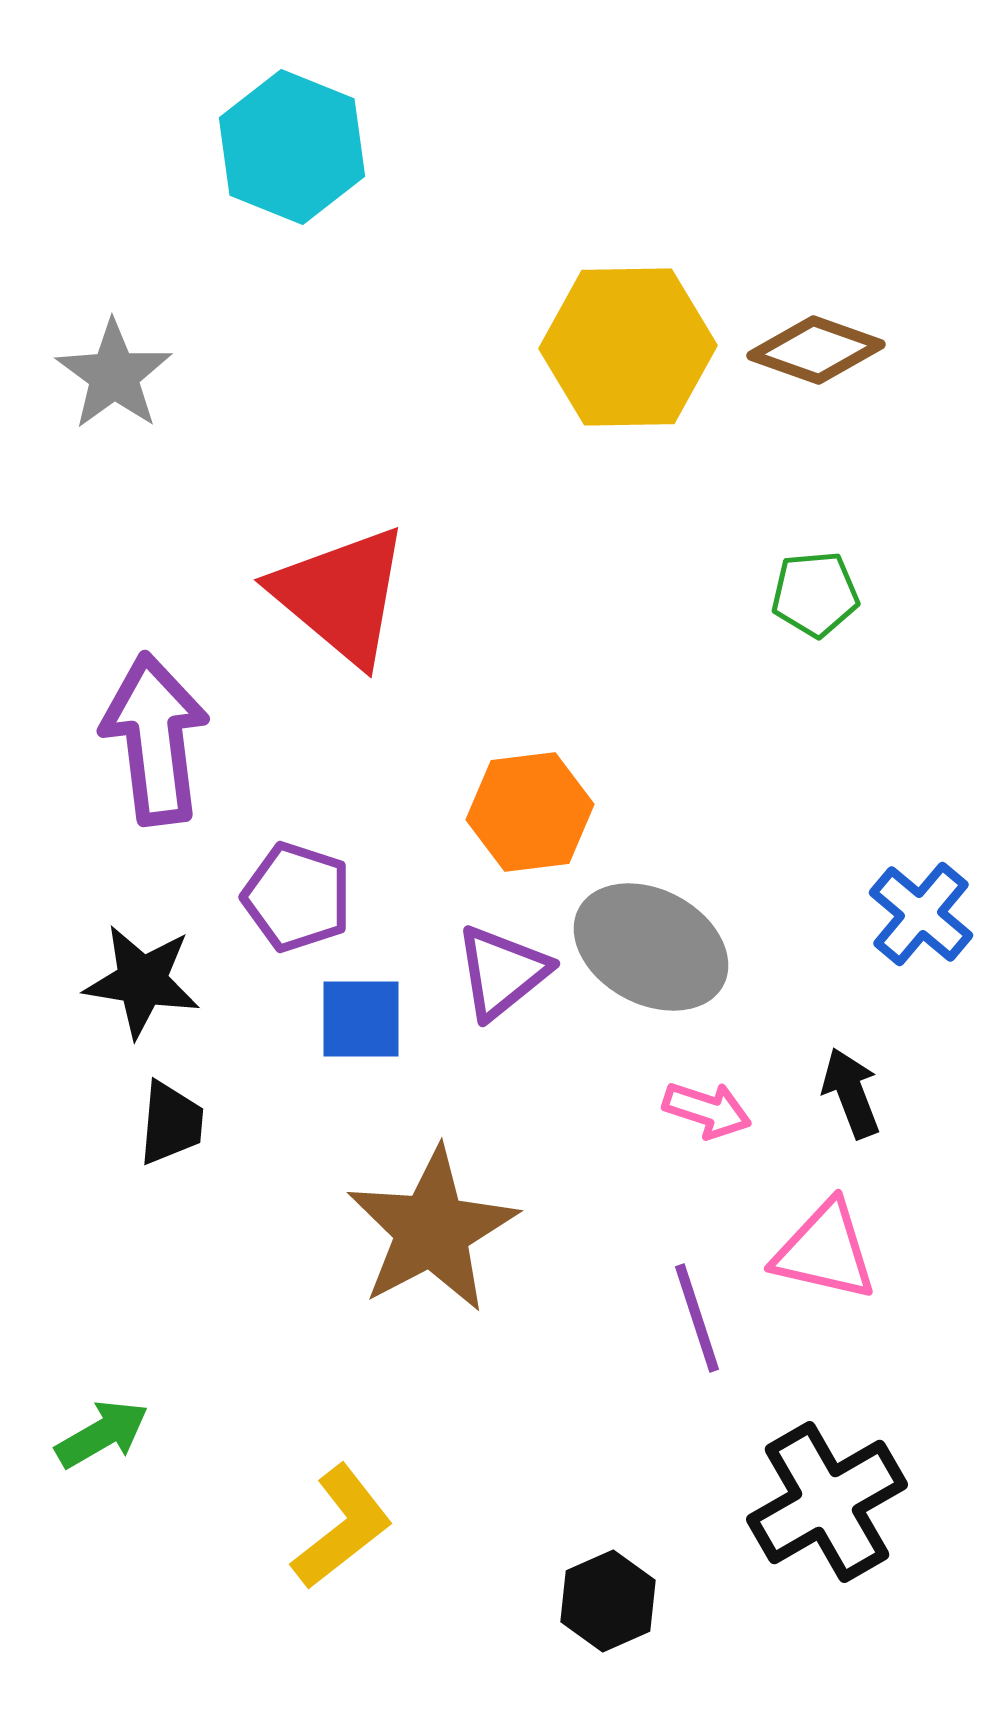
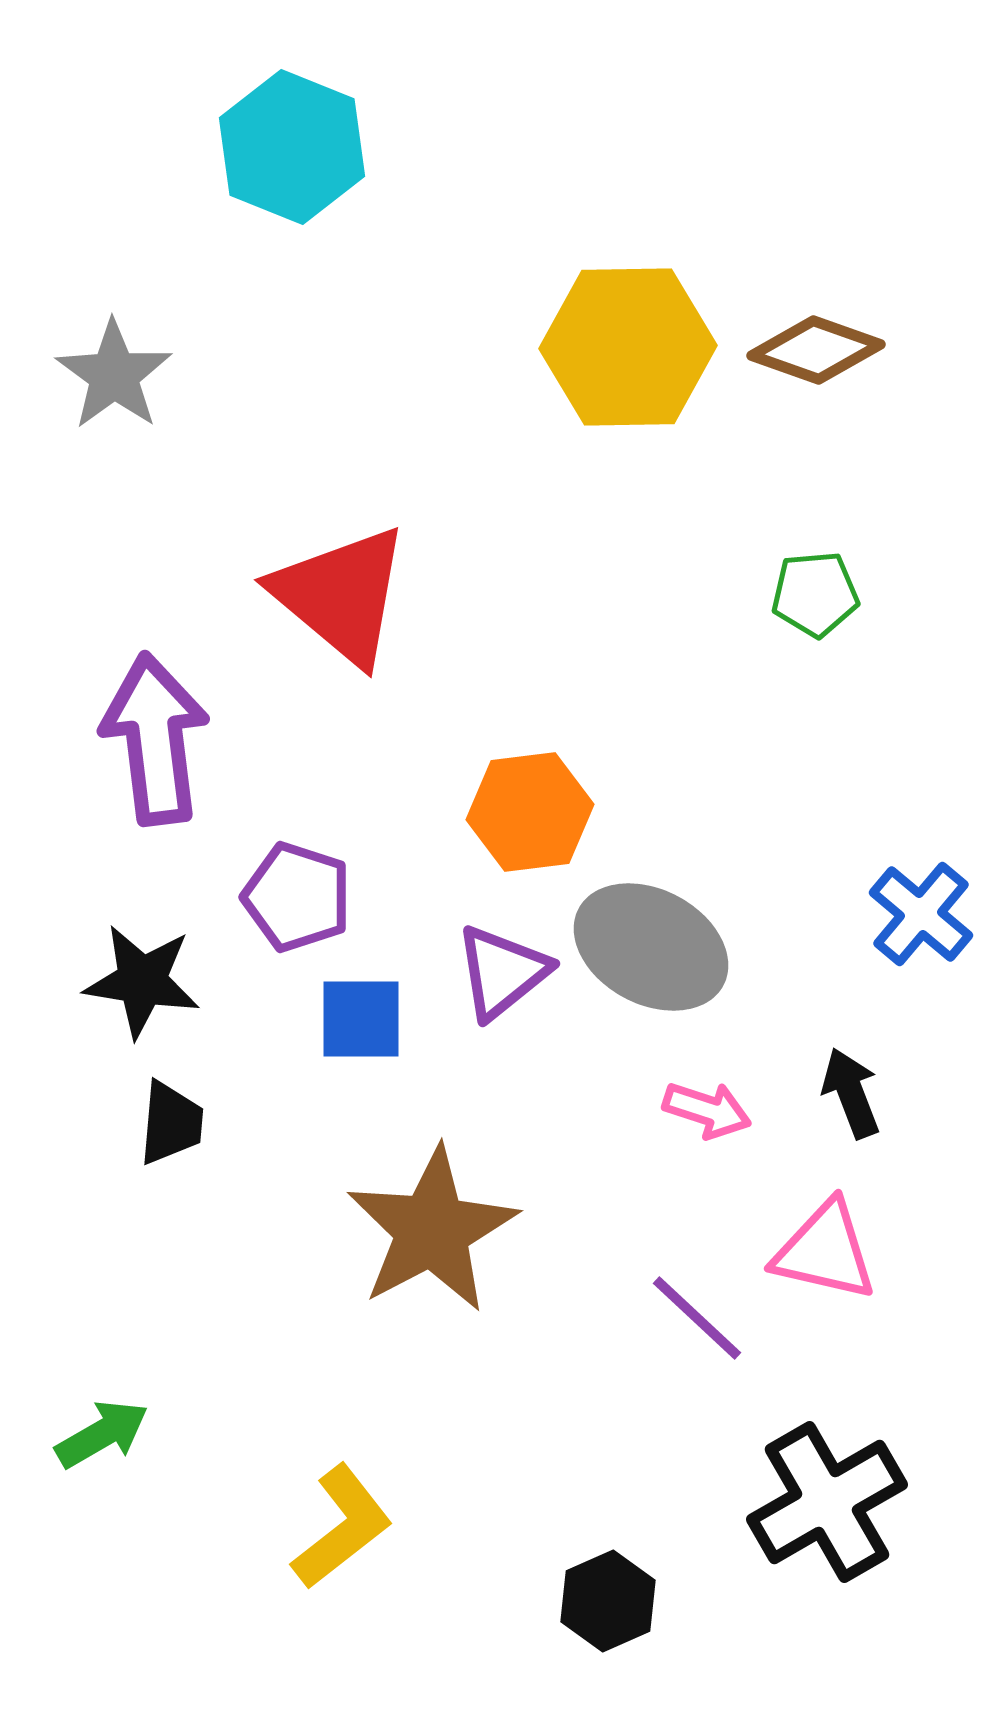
purple line: rotated 29 degrees counterclockwise
